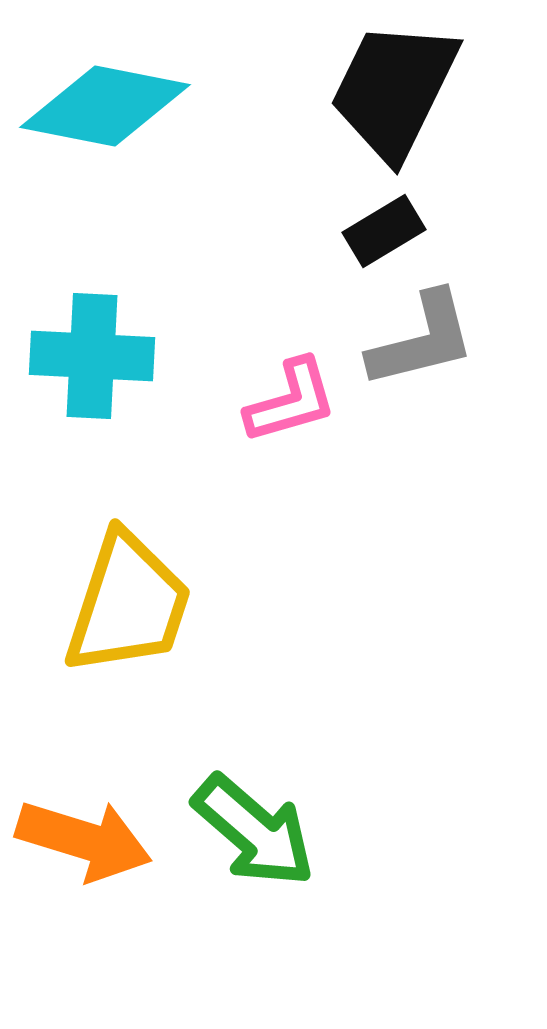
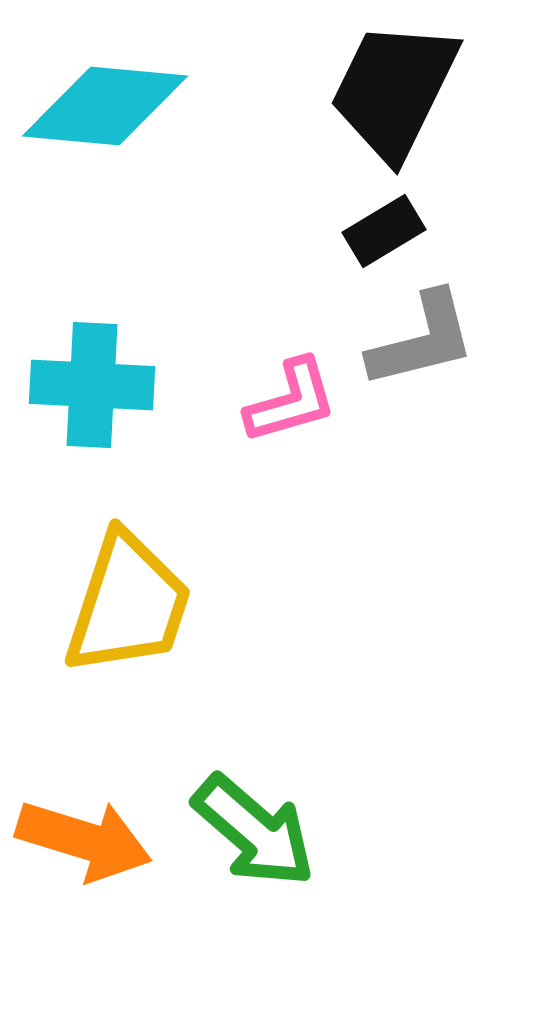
cyan diamond: rotated 6 degrees counterclockwise
cyan cross: moved 29 px down
